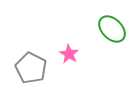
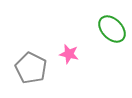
pink star: rotated 18 degrees counterclockwise
